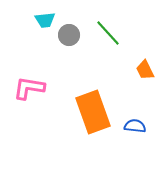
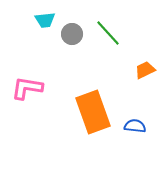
gray circle: moved 3 px right, 1 px up
orange trapezoid: rotated 90 degrees clockwise
pink L-shape: moved 2 px left
